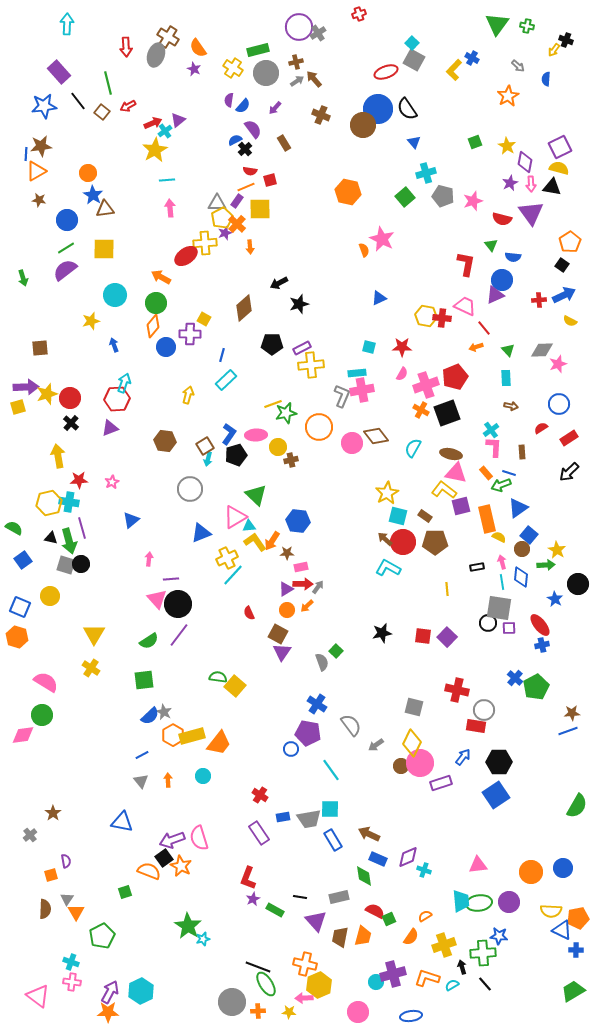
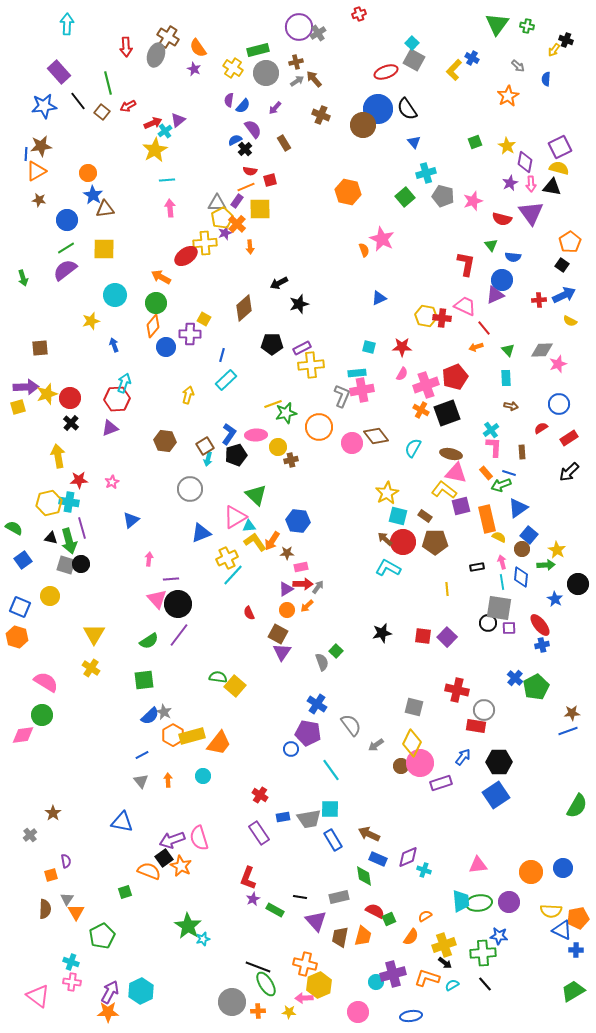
black arrow at (462, 967): moved 17 px left, 4 px up; rotated 144 degrees clockwise
